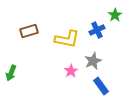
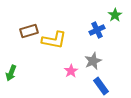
yellow L-shape: moved 13 px left, 1 px down
